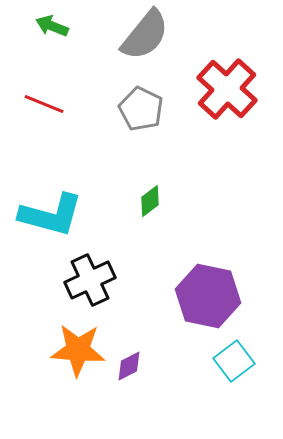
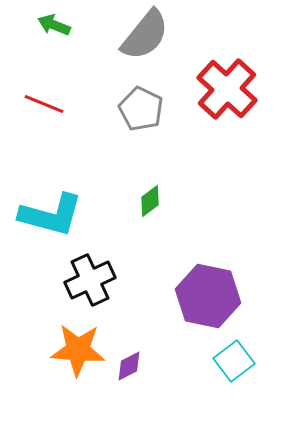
green arrow: moved 2 px right, 1 px up
